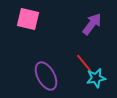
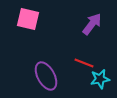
red line: rotated 30 degrees counterclockwise
cyan star: moved 4 px right, 1 px down
